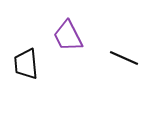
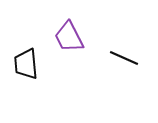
purple trapezoid: moved 1 px right, 1 px down
